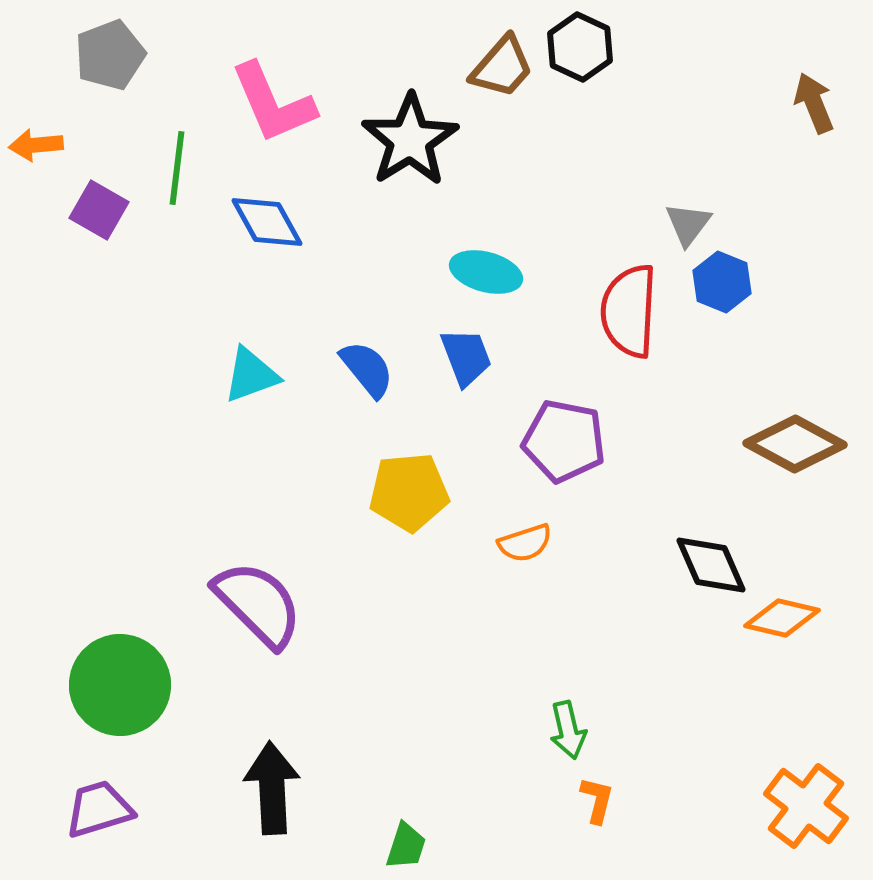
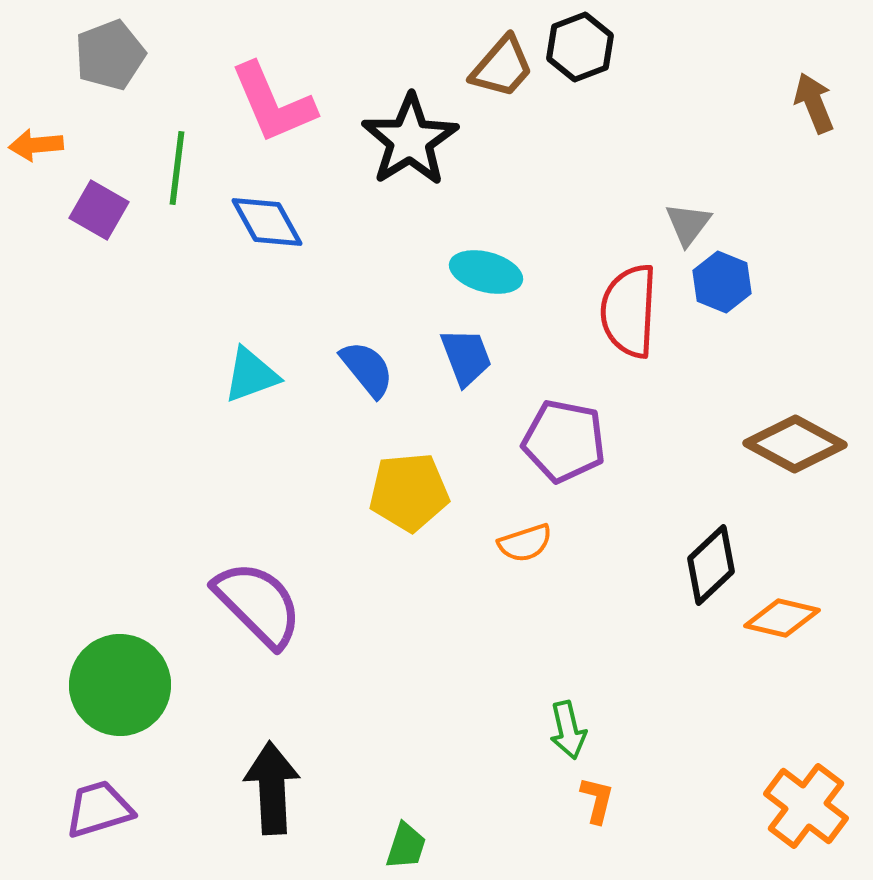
black hexagon: rotated 14 degrees clockwise
black diamond: rotated 70 degrees clockwise
